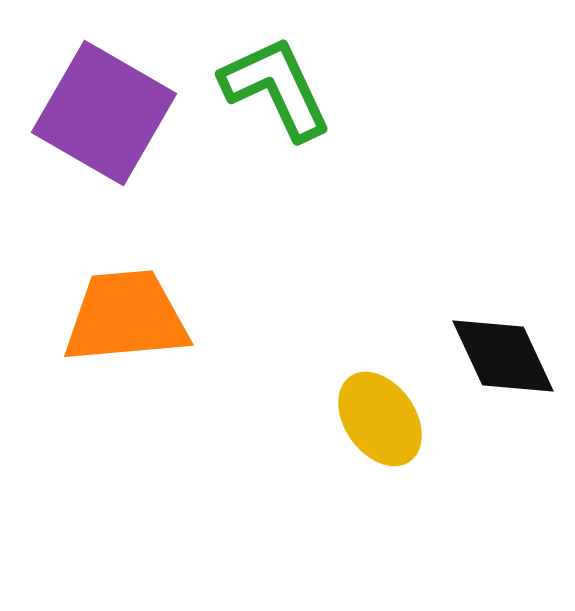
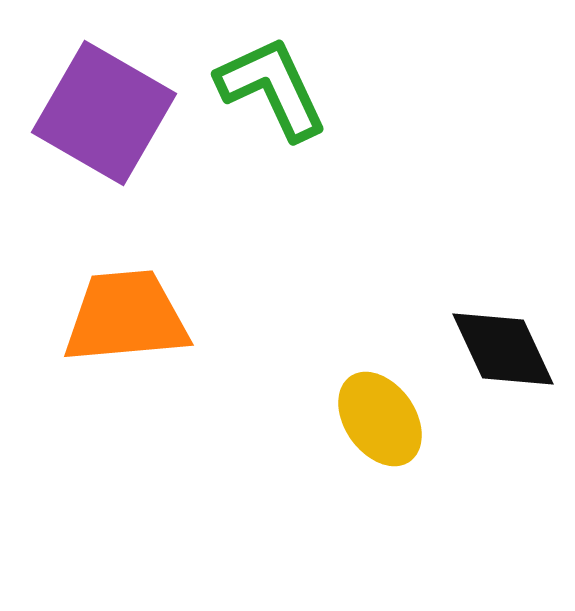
green L-shape: moved 4 px left
black diamond: moved 7 px up
